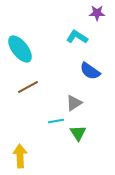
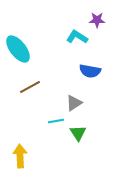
purple star: moved 7 px down
cyan ellipse: moved 2 px left
blue semicircle: rotated 25 degrees counterclockwise
brown line: moved 2 px right
